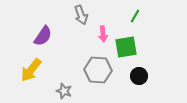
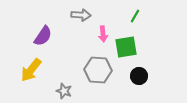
gray arrow: rotated 66 degrees counterclockwise
